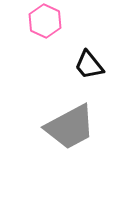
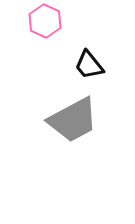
gray trapezoid: moved 3 px right, 7 px up
